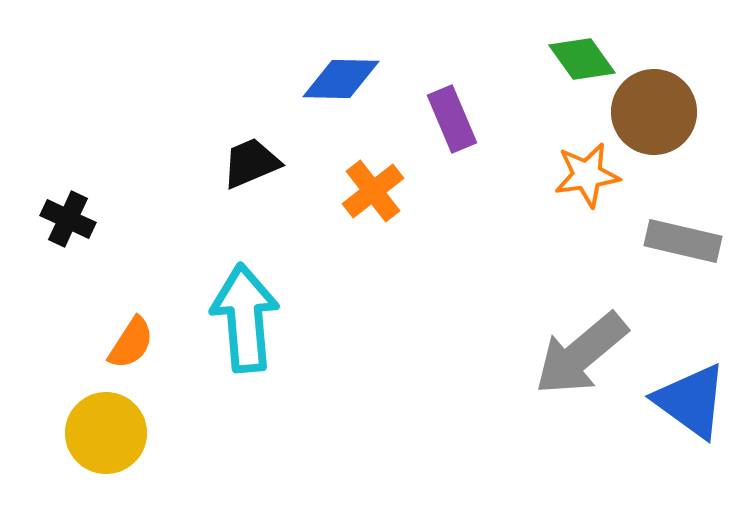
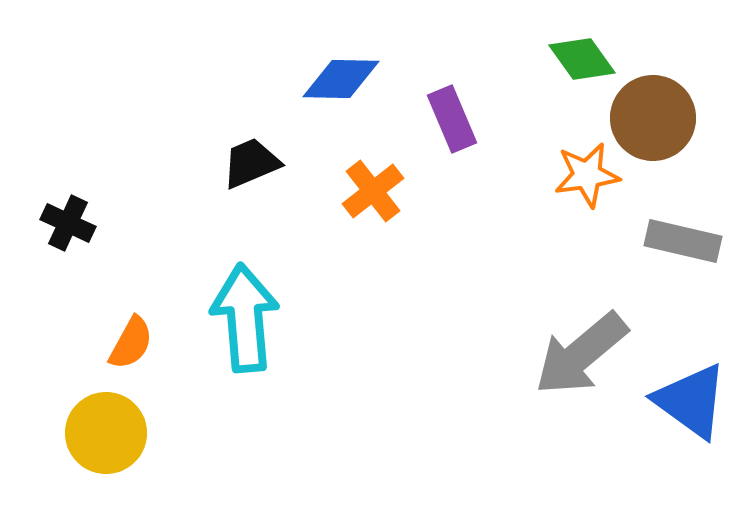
brown circle: moved 1 px left, 6 px down
black cross: moved 4 px down
orange semicircle: rotated 4 degrees counterclockwise
